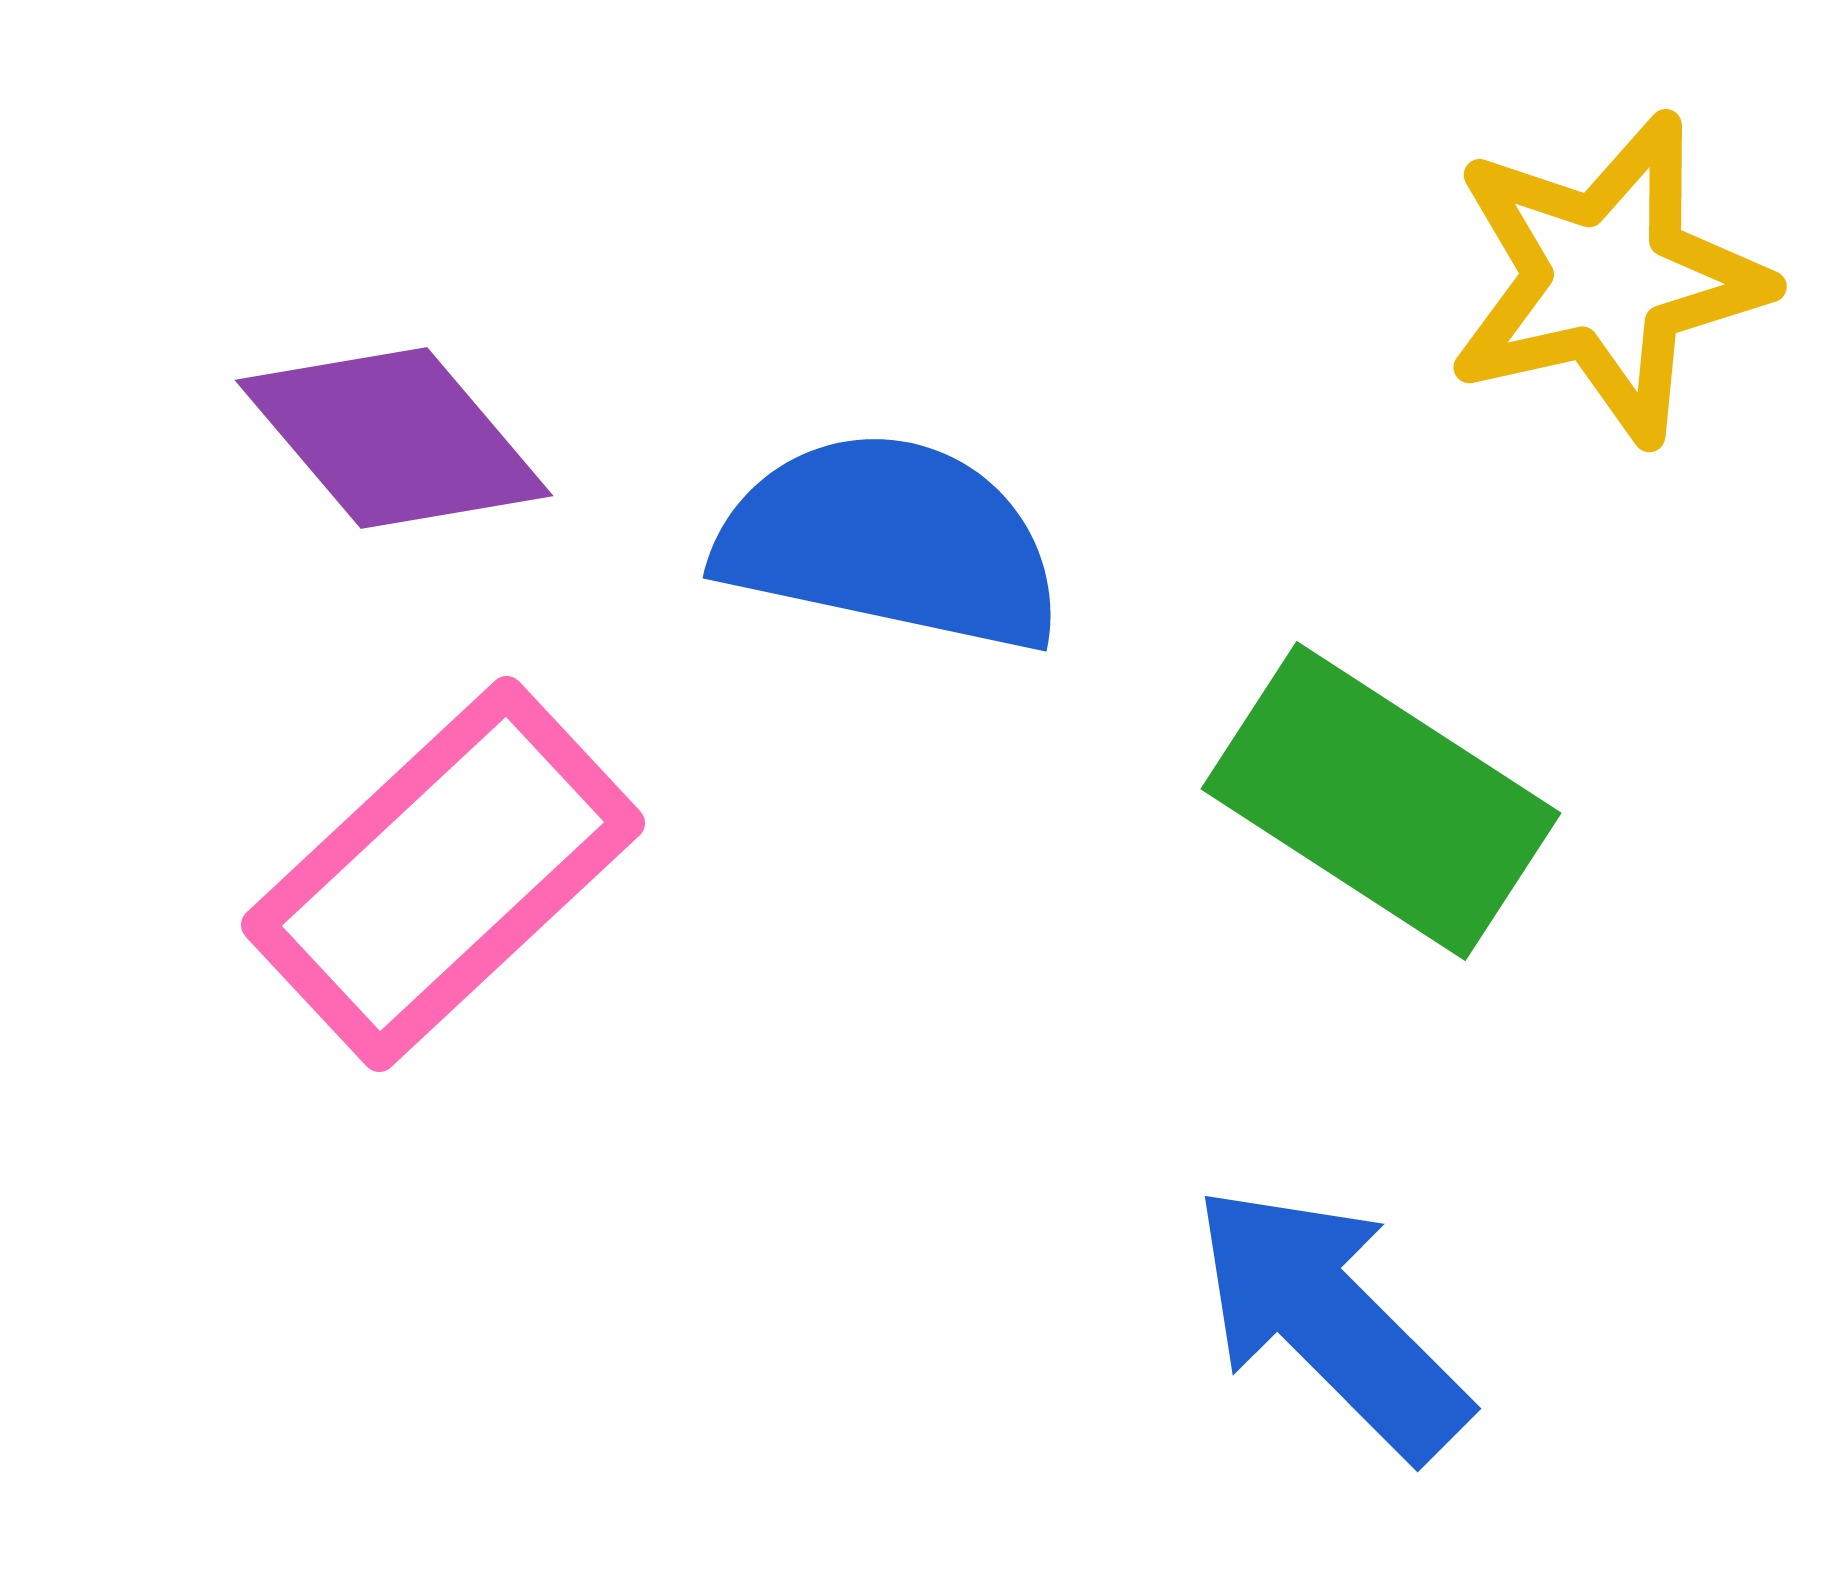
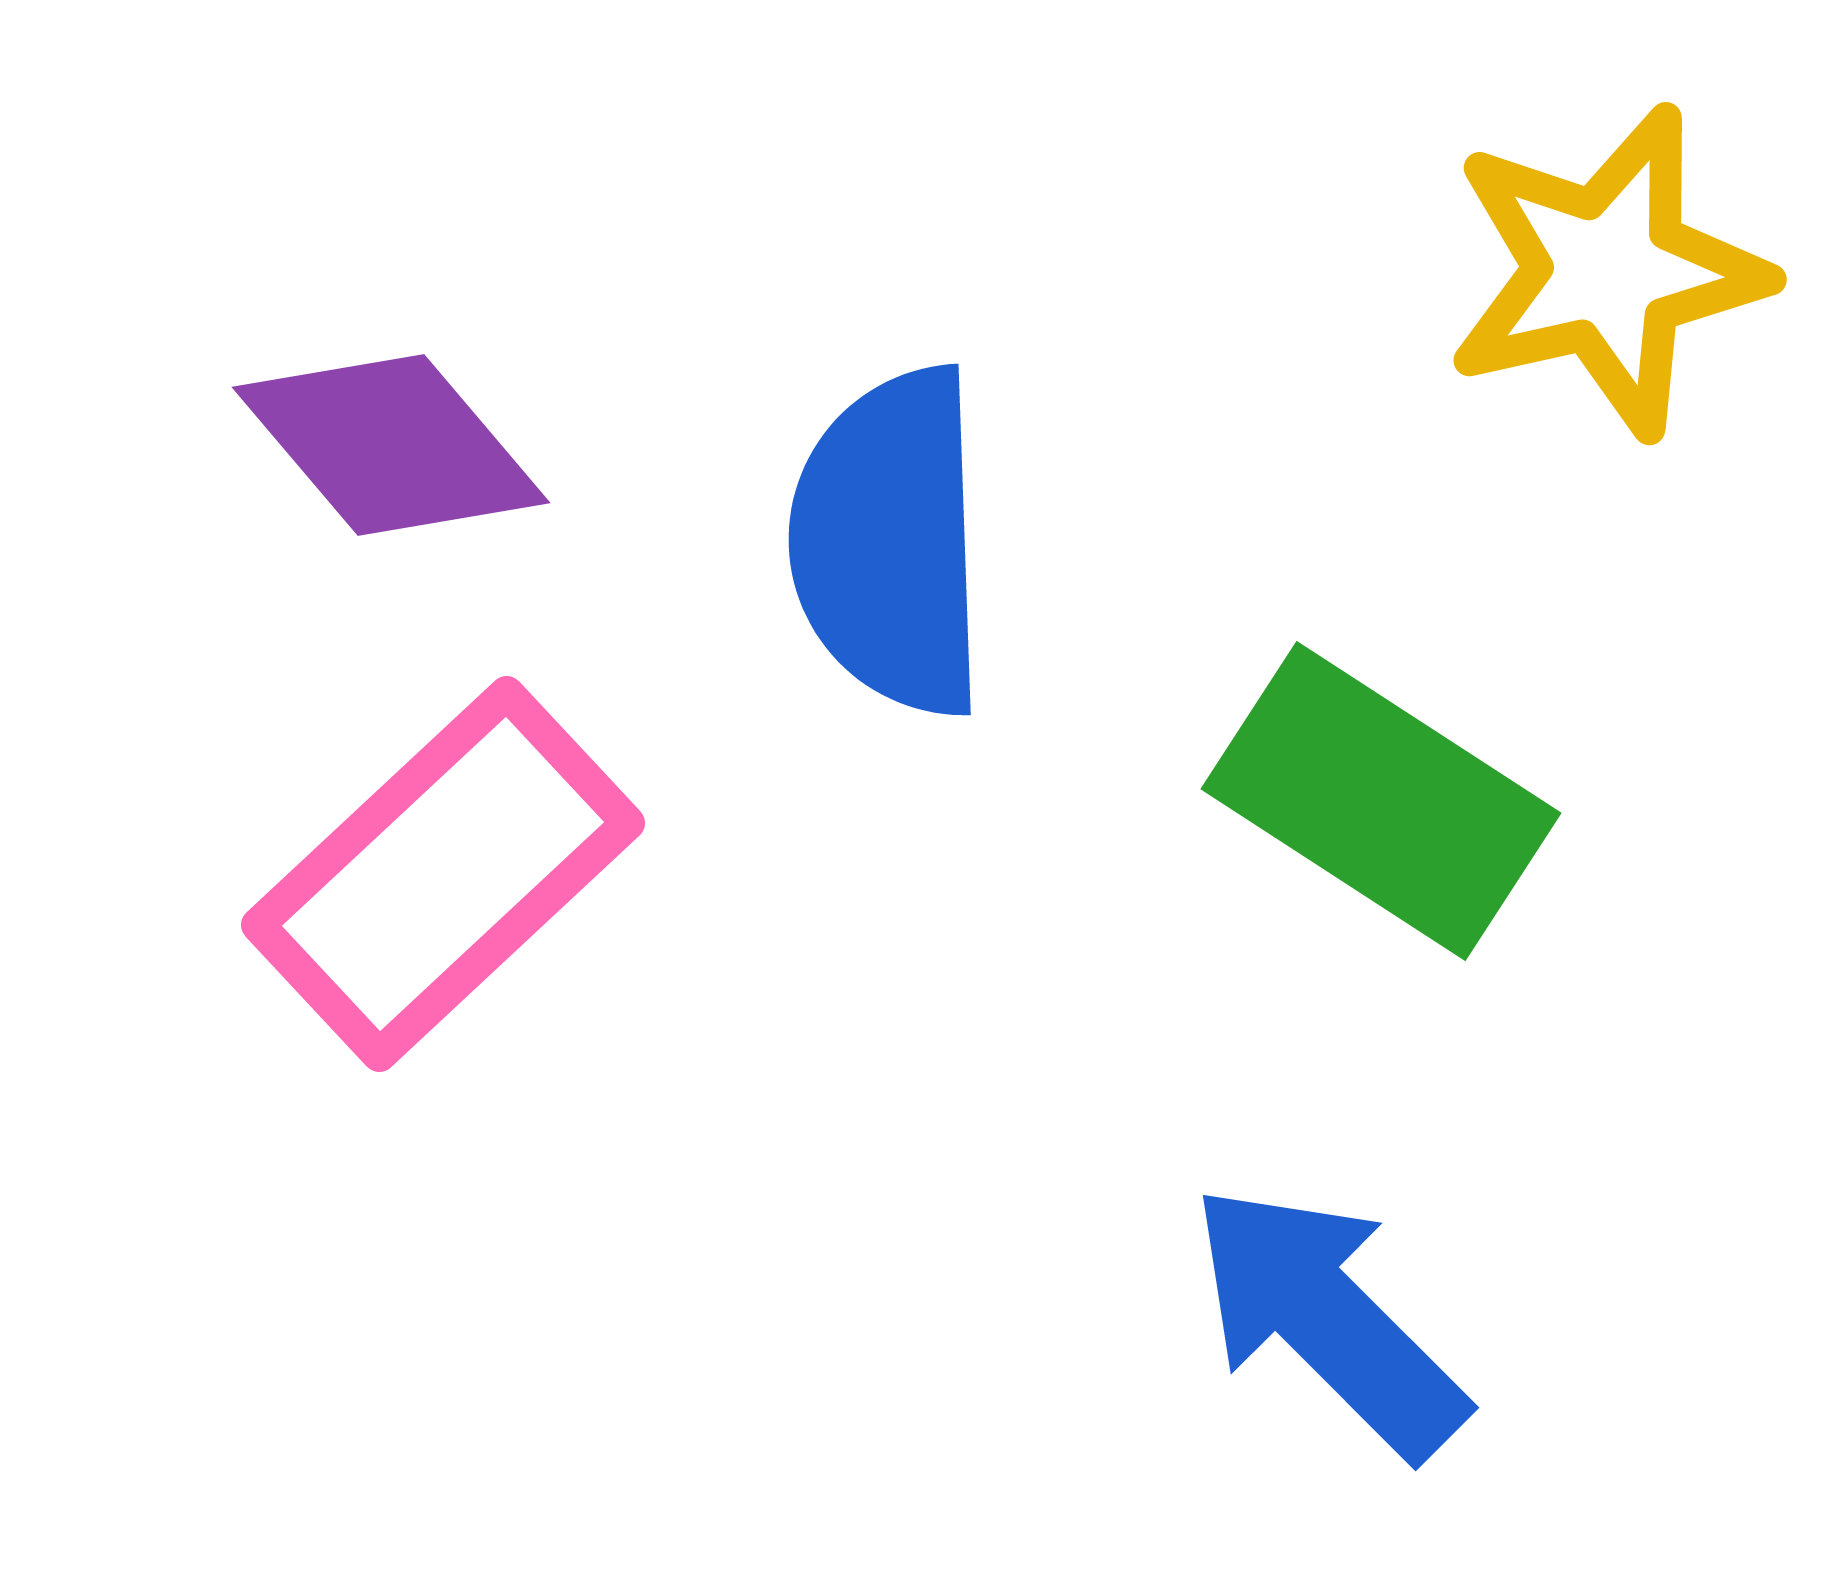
yellow star: moved 7 px up
purple diamond: moved 3 px left, 7 px down
blue semicircle: rotated 104 degrees counterclockwise
blue arrow: moved 2 px left, 1 px up
